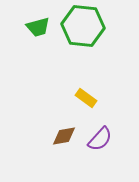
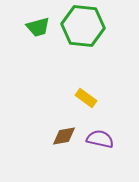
purple semicircle: rotated 120 degrees counterclockwise
